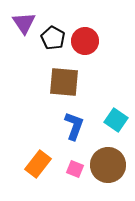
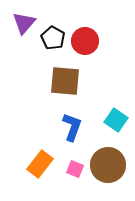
purple triangle: rotated 15 degrees clockwise
brown square: moved 1 px right, 1 px up
blue L-shape: moved 2 px left, 1 px down
orange rectangle: moved 2 px right
